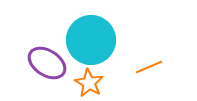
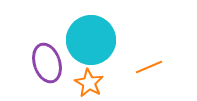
purple ellipse: rotated 39 degrees clockwise
